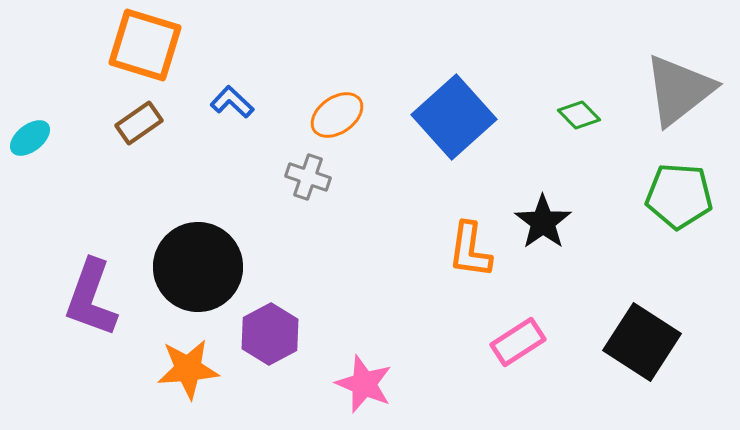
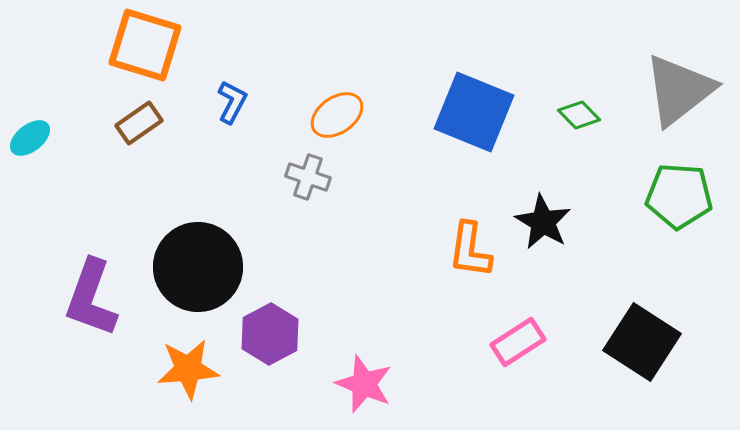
blue L-shape: rotated 75 degrees clockwise
blue square: moved 20 px right, 5 px up; rotated 26 degrees counterclockwise
black star: rotated 6 degrees counterclockwise
